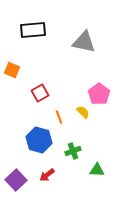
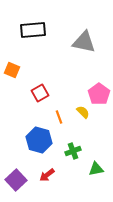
green triangle: moved 1 px left, 1 px up; rotated 14 degrees counterclockwise
